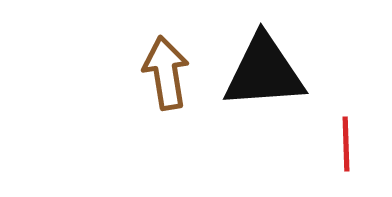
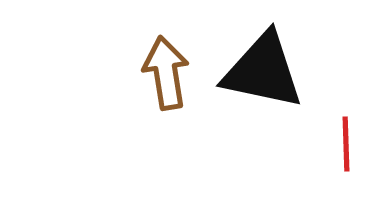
black triangle: moved 1 px left, 1 px up; rotated 16 degrees clockwise
